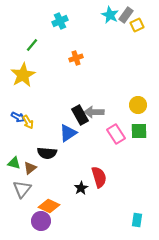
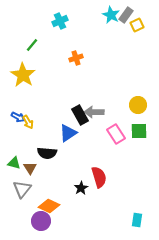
cyan star: moved 1 px right
yellow star: rotated 10 degrees counterclockwise
brown triangle: rotated 24 degrees counterclockwise
